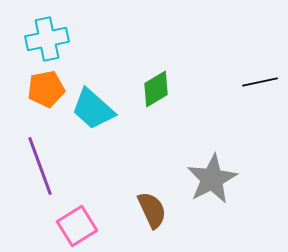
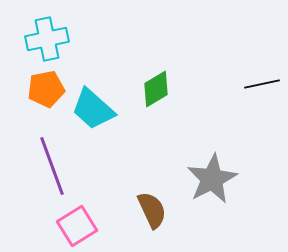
black line: moved 2 px right, 2 px down
purple line: moved 12 px right
